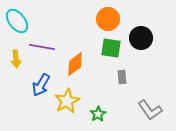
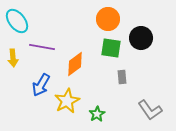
yellow arrow: moved 3 px left, 1 px up
green star: moved 1 px left
